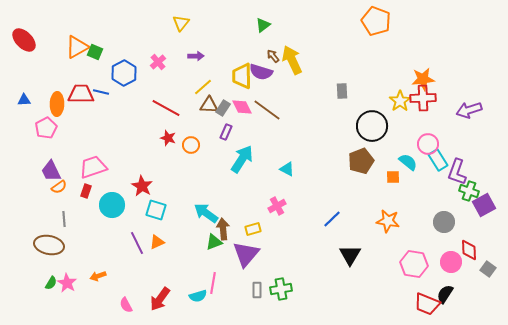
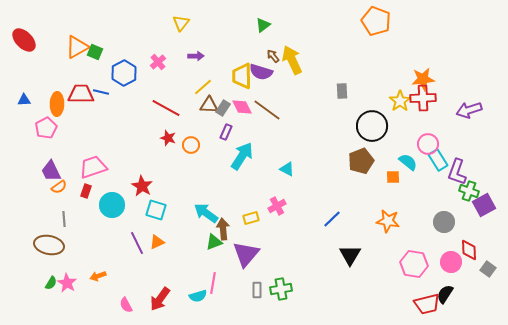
cyan arrow at (242, 159): moved 3 px up
yellow rectangle at (253, 229): moved 2 px left, 11 px up
red trapezoid at (427, 304): rotated 36 degrees counterclockwise
